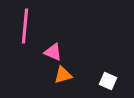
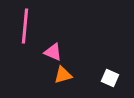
white square: moved 2 px right, 3 px up
